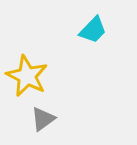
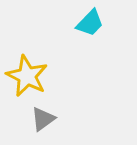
cyan trapezoid: moved 3 px left, 7 px up
